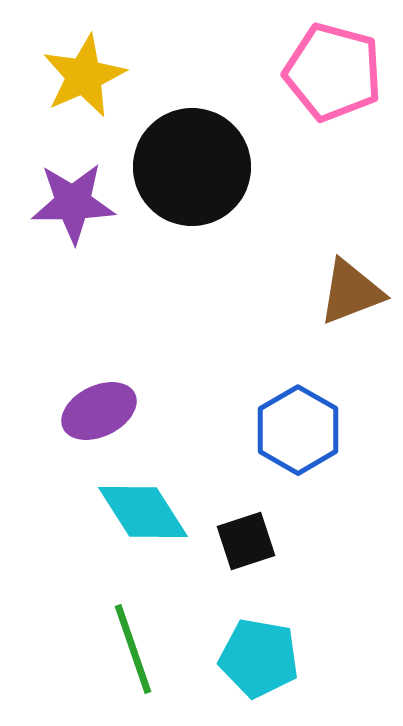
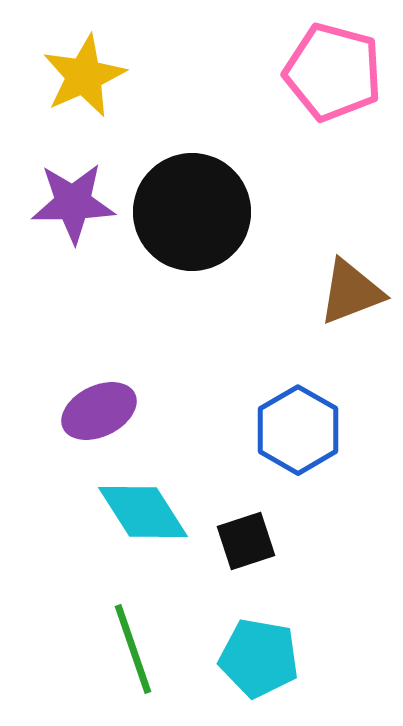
black circle: moved 45 px down
